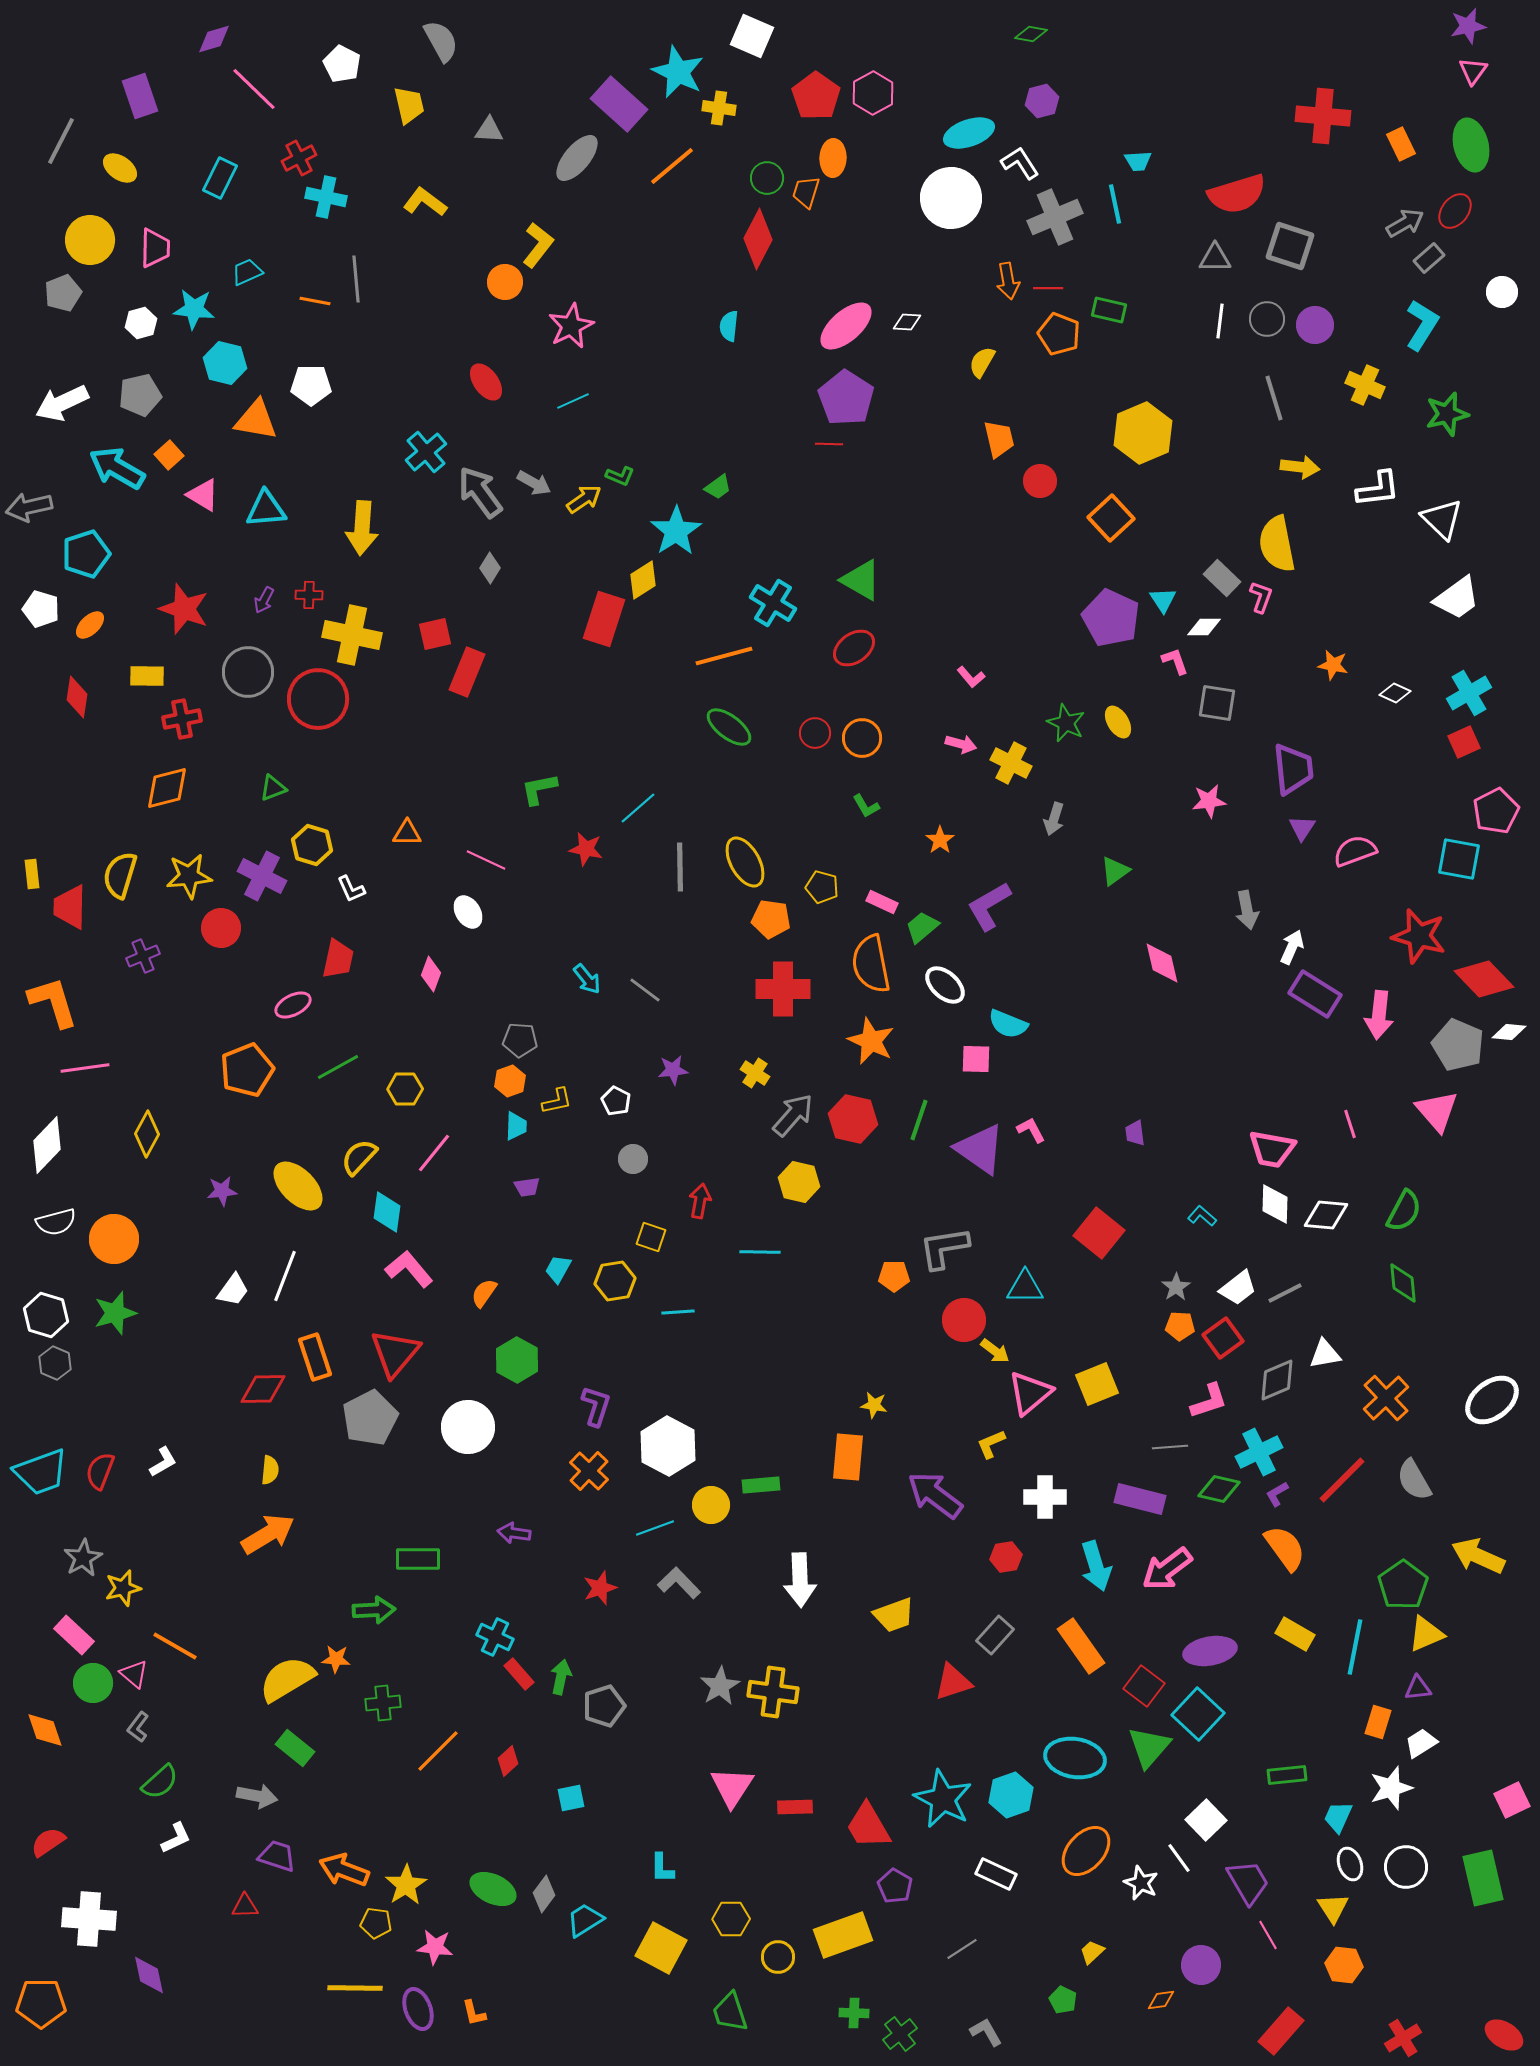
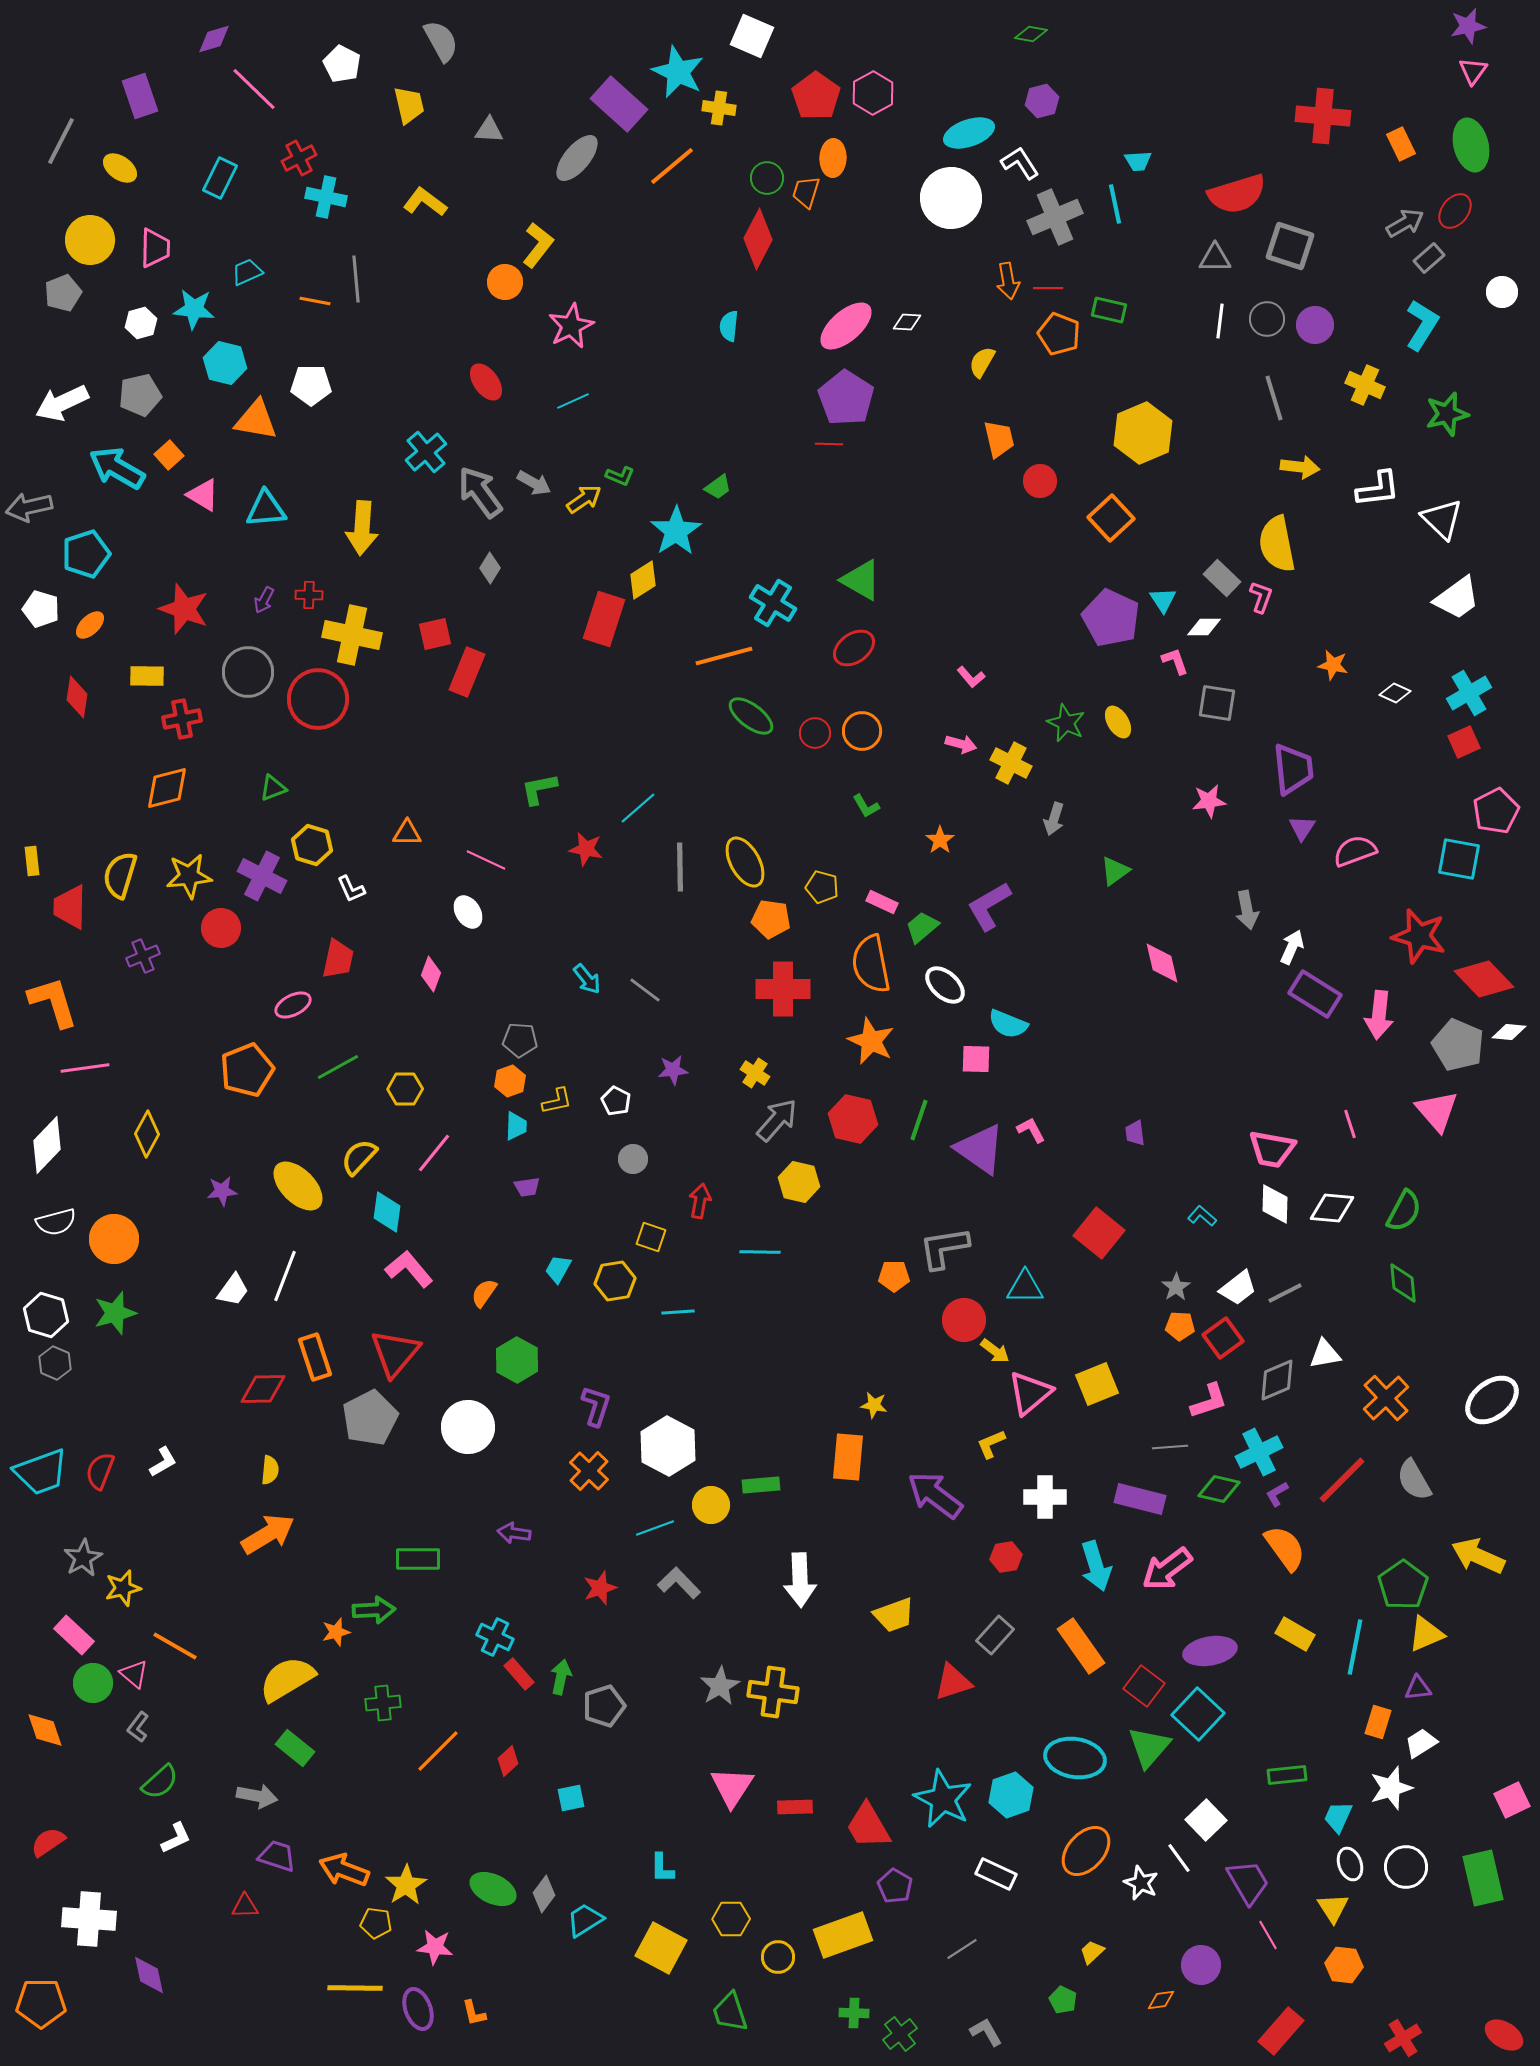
green ellipse at (729, 727): moved 22 px right, 11 px up
orange circle at (862, 738): moved 7 px up
yellow rectangle at (32, 874): moved 13 px up
gray arrow at (793, 1115): moved 16 px left, 5 px down
white diamond at (1326, 1215): moved 6 px right, 7 px up
orange star at (336, 1659): moved 27 px up; rotated 20 degrees counterclockwise
